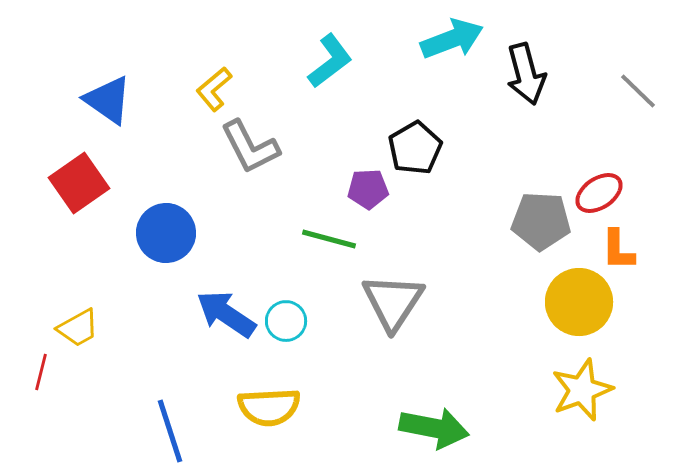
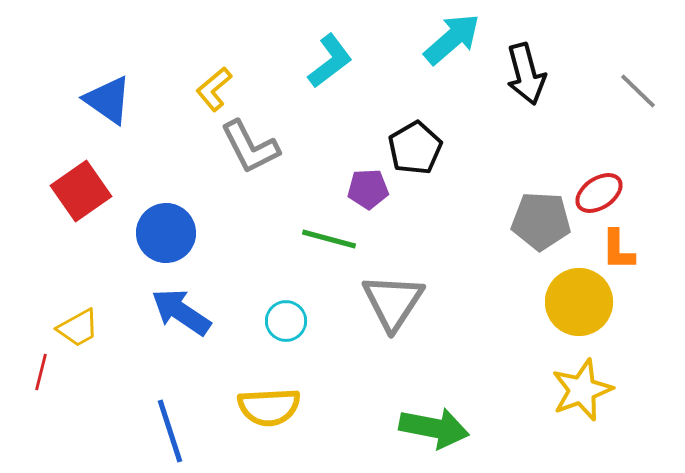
cyan arrow: rotated 20 degrees counterclockwise
red square: moved 2 px right, 8 px down
blue arrow: moved 45 px left, 2 px up
